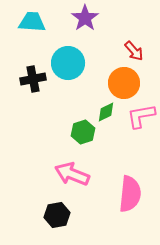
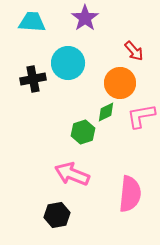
orange circle: moved 4 px left
